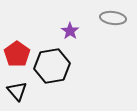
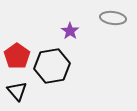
red pentagon: moved 2 px down
